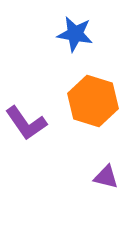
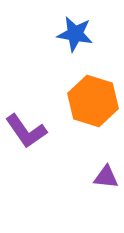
purple L-shape: moved 8 px down
purple triangle: rotated 8 degrees counterclockwise
